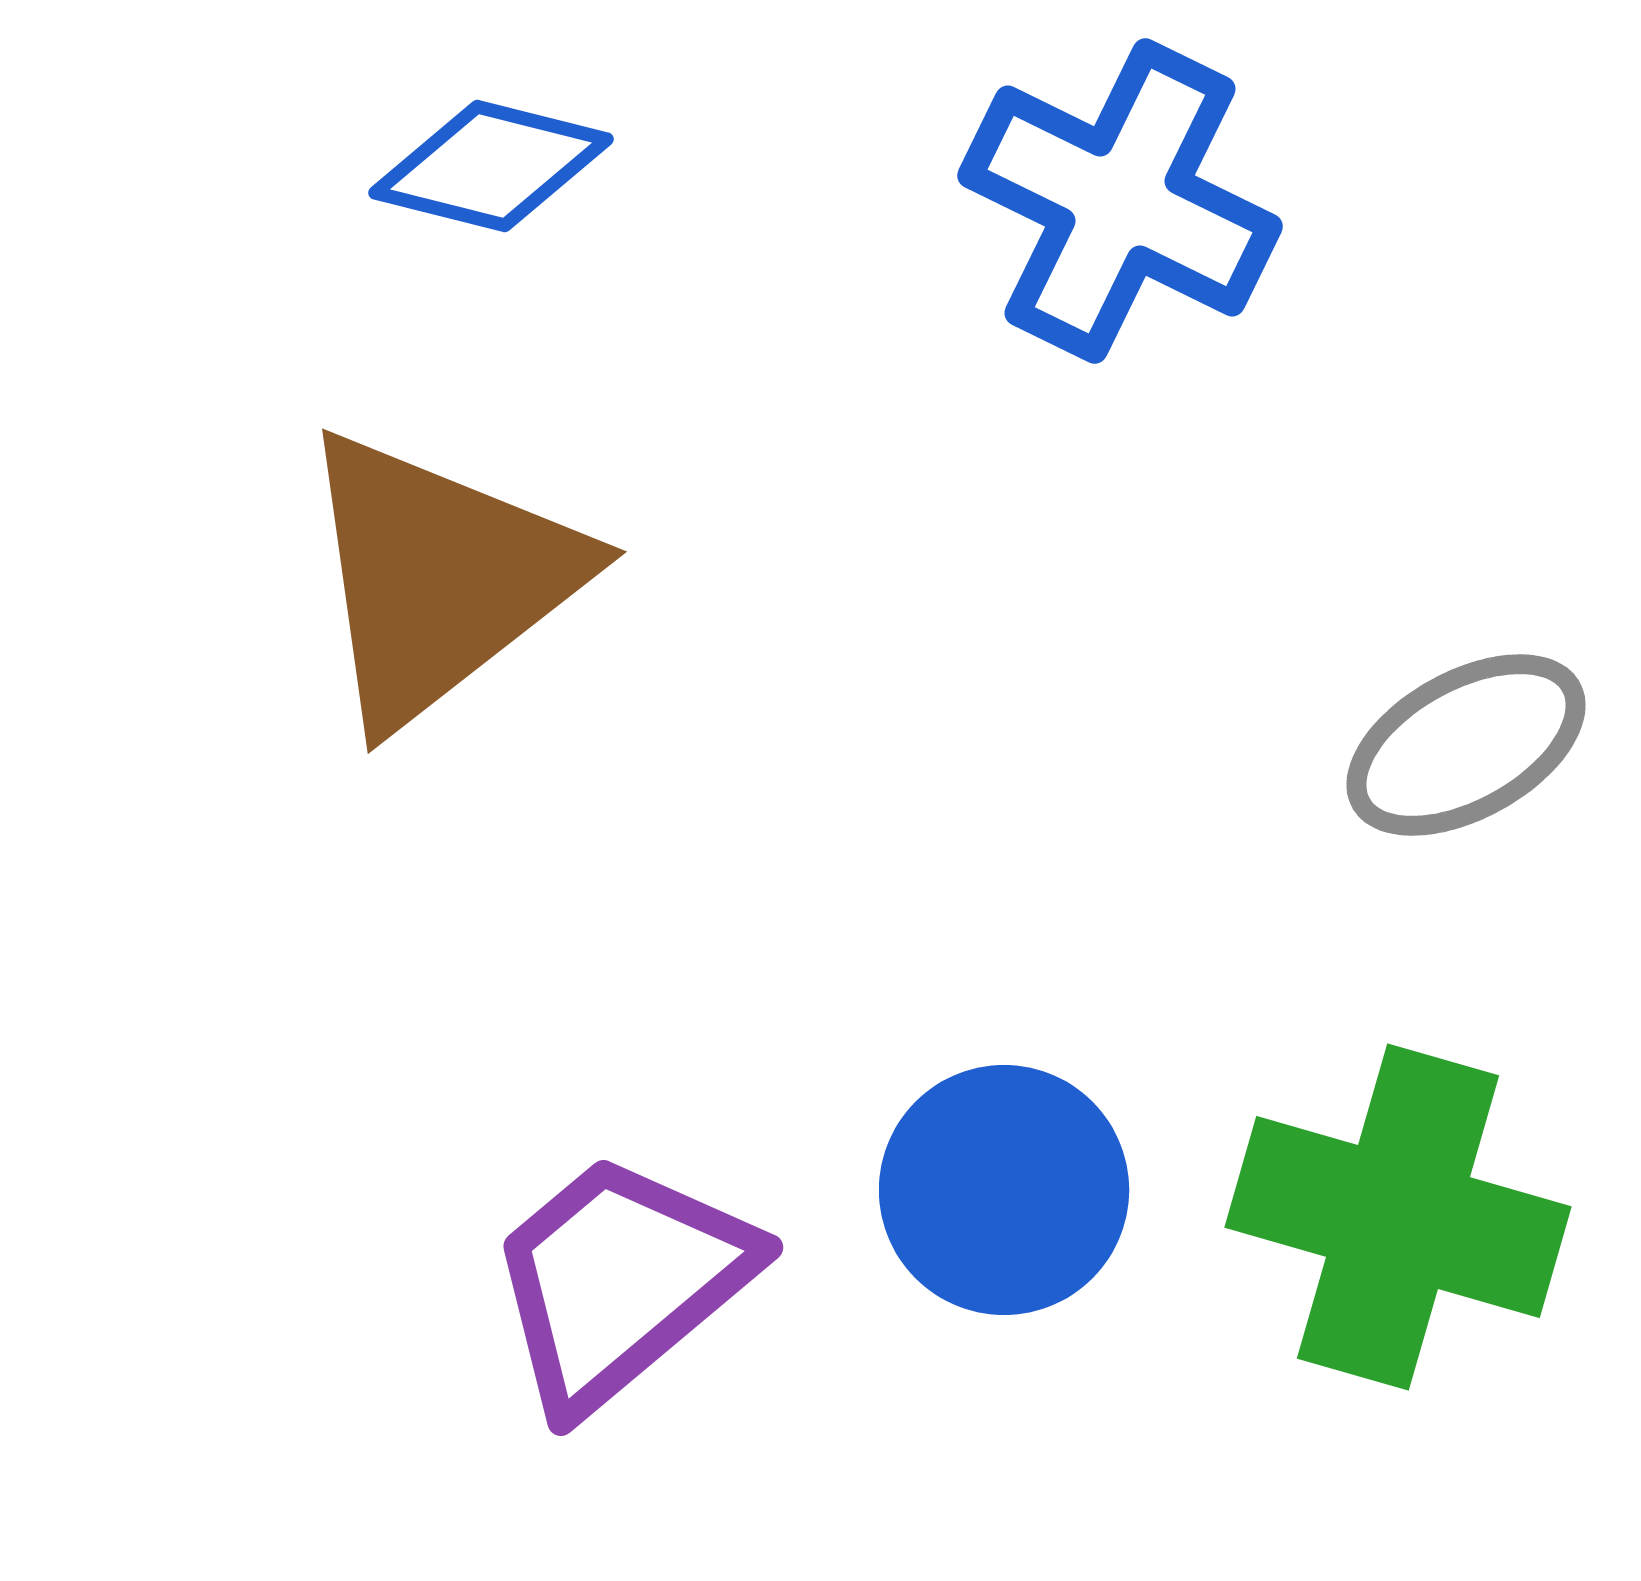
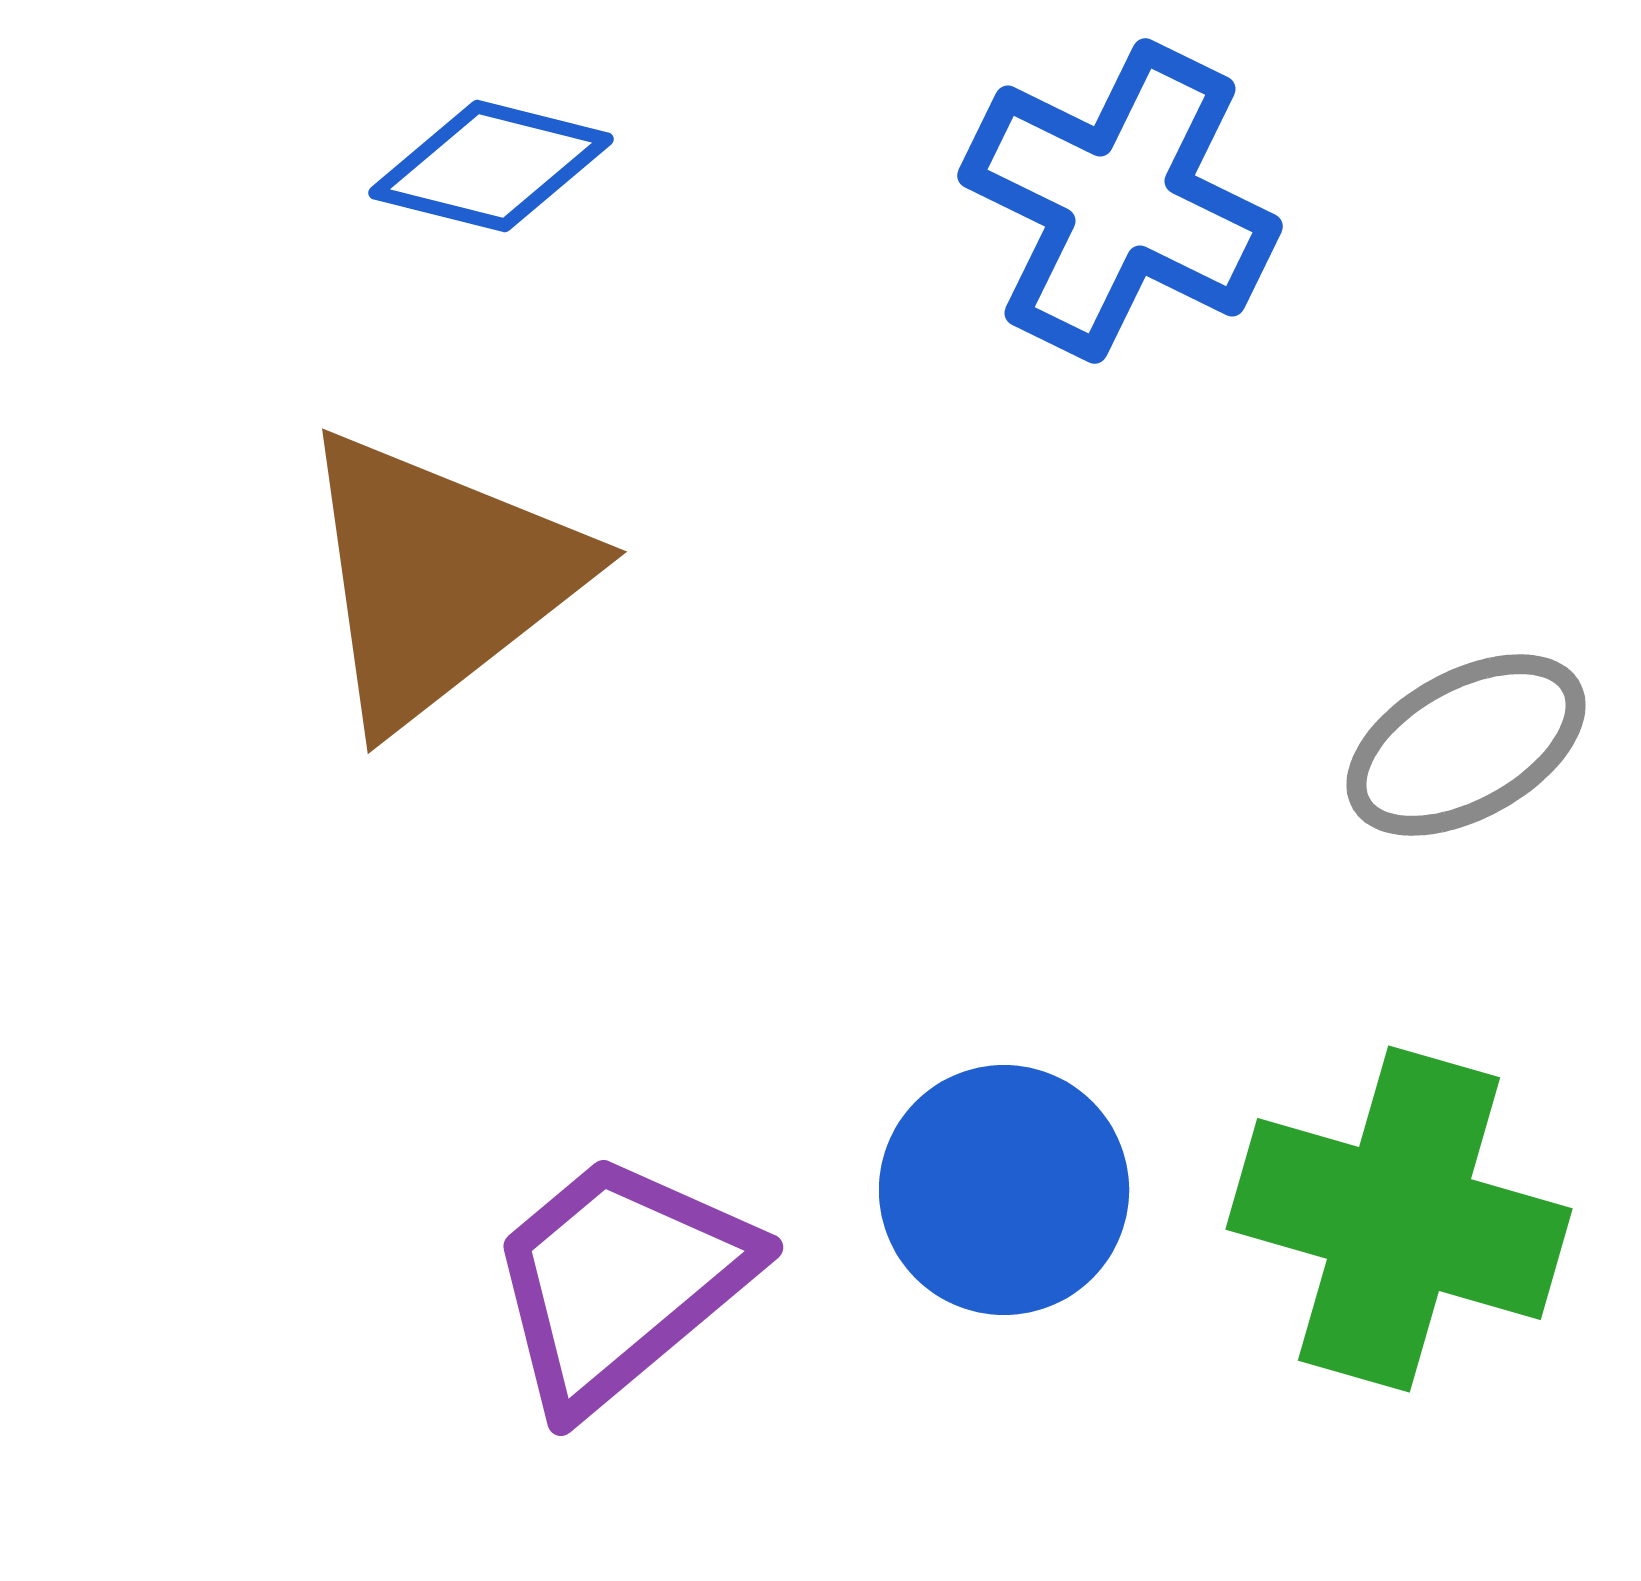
green cross: moved 1 px right, 2 px down
